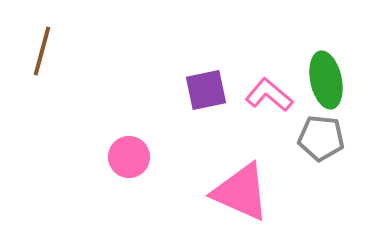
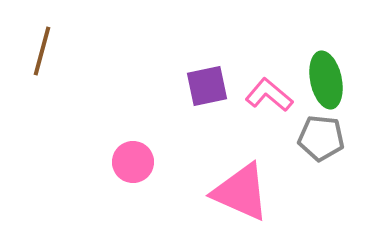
purple square: moved 1 px right, 4 px up
pink circle: moved 4 px right, 5 px down
